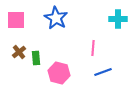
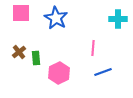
pink square: moved 5 px right, 7 px up
pink hexagon: rotated 20 degrees clockwise
